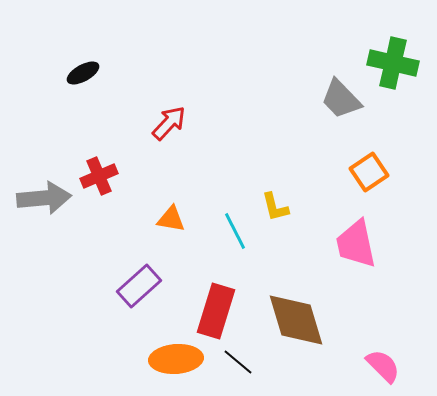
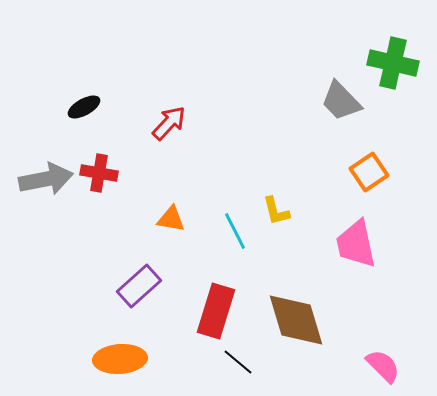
black ellipse: moved 1 px right, 34 px down
gray trapezoid: moved 2 px down
red cross: moved 3 px up; rotated 33 degrees clockwise
gray arrow: moved 2 px right, 19 px up; rotated 6 degrees counterclockwise
yellow L-shape: moved 1 px right, 4 px down
orange ellipse: moved 56 px left
